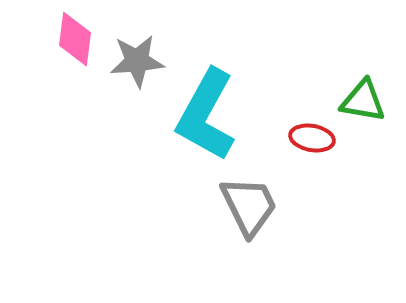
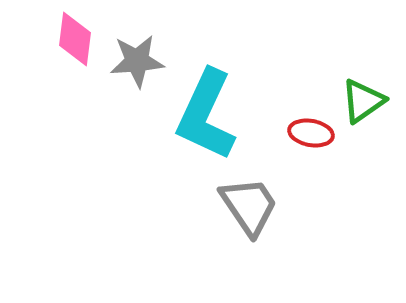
green triangle: rotated 45 degrees counterclockwise
cyan L-shape: rotated 4 degrees counterclockwise
red ellipse: moved 1 px left, 5 px up
gray trapezoid: rotated 8 degrees counterclockwise
